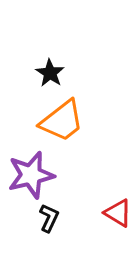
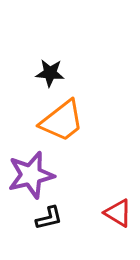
black star: rotated 28 degrees counterclockwise
black L-shape: rotated 52 degrees clockwise
